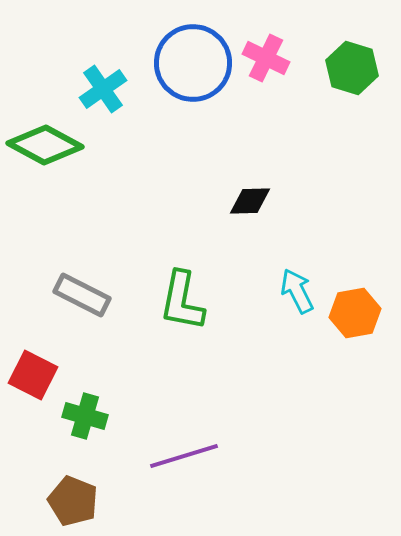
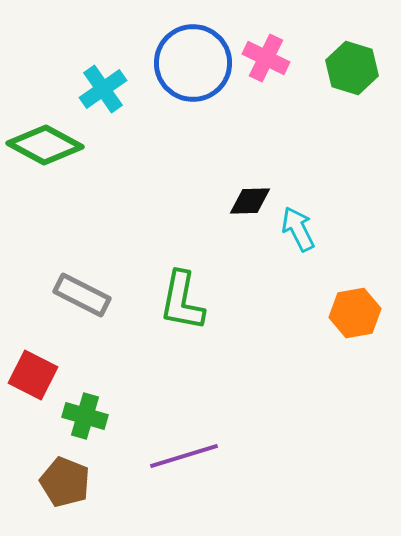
cyan arrow: moved 1 px right, 62 px up
brown pentagon: moved 8 px left, 19 px up
